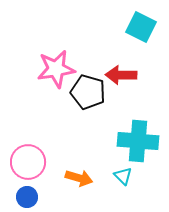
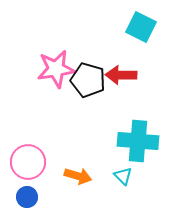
black pentagon: moved 12 px up
orange arrow: moved 1 px left, 2 px up
